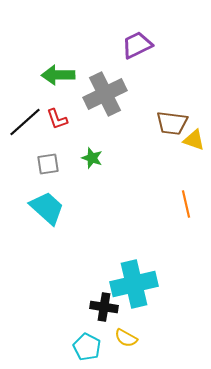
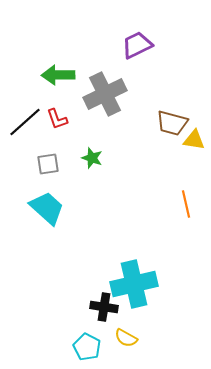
brown trapezoid: rotated 8 degrees clockwise
yellow triangle: rotated 10 degrees counterclockwise
